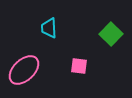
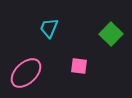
cyan trapezoid: rotated 25 degrees clockwise
pink ellipse: moved 2 px right, 3 px down
